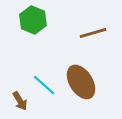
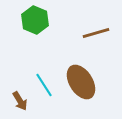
green hexagon: moved 2 px right
brown line: moved 3 px right
cyan line: rotated 15 degrees clockwise
